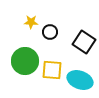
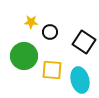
green circle: moved 1 px left, 5 px up
cyan ellipse: rotated 55 degrees clockwise
